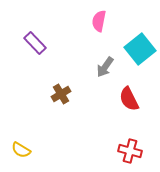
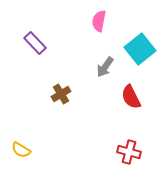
red semicircle: moved 2 px right, 2 px up
red cross: moved 1 px left, 1 px down
